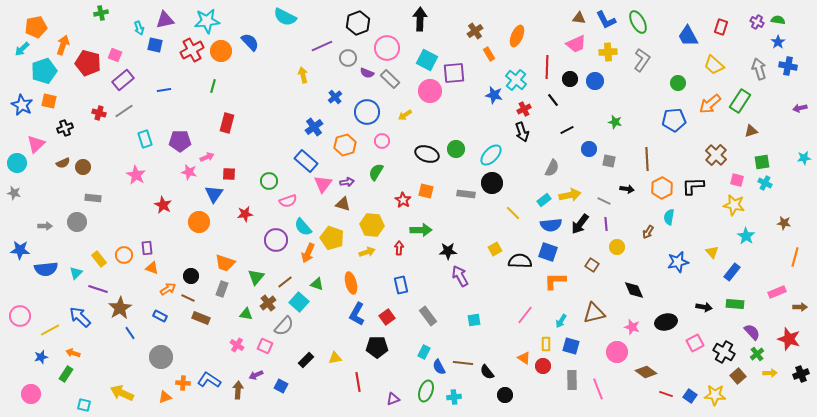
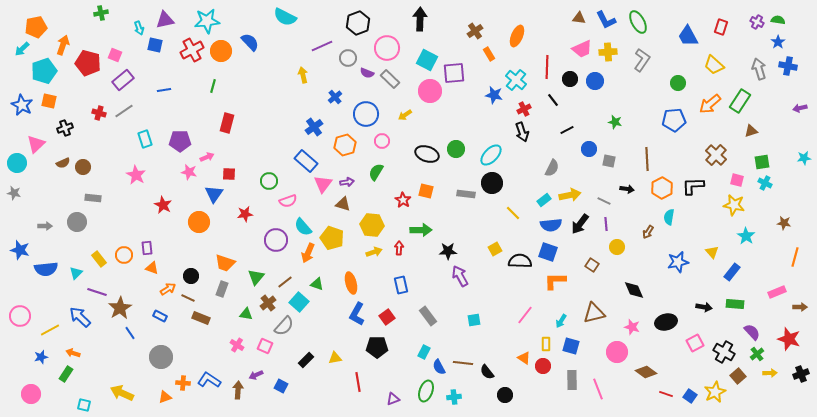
pink trapezoid at (576, 44): moved 6 px right, 5 px down
blue circle at (367, 112): moved 1 px left, 2 px down
blue star at (20, 250): rotated 12 degrees clockwise
yellow arrow at (367, 252): moved 7 px right
purple line at (98, 289): moved 1 px left, 3 px down
yellow star at (715, 395): moved 3 px up; rotated 30 degrees counterclockwise
